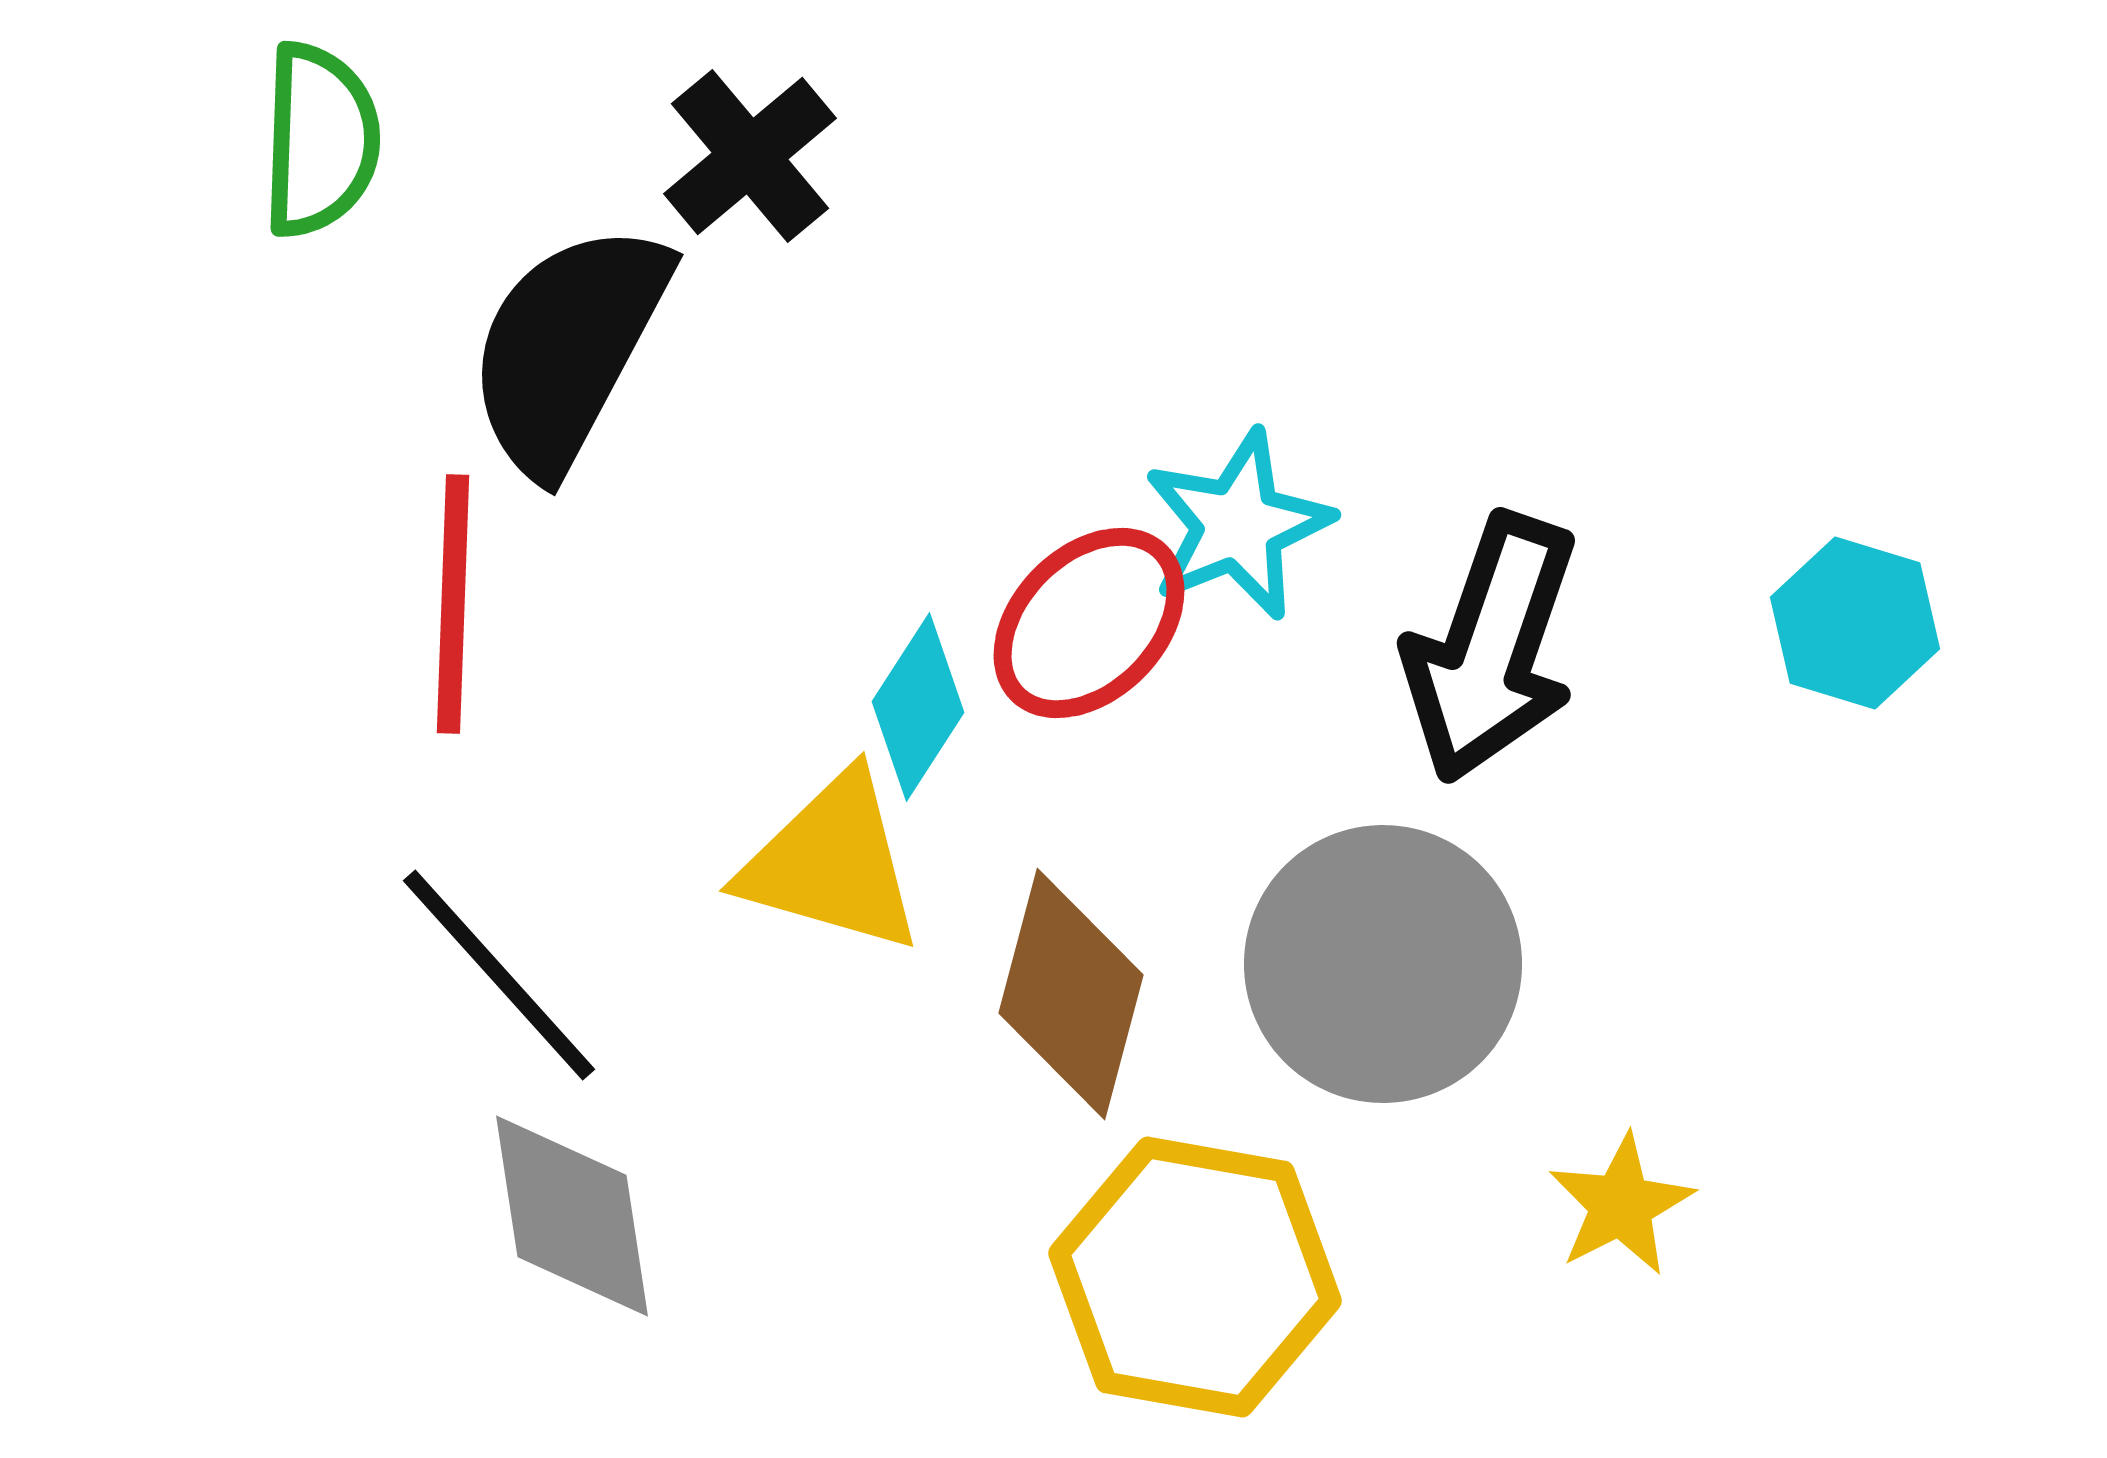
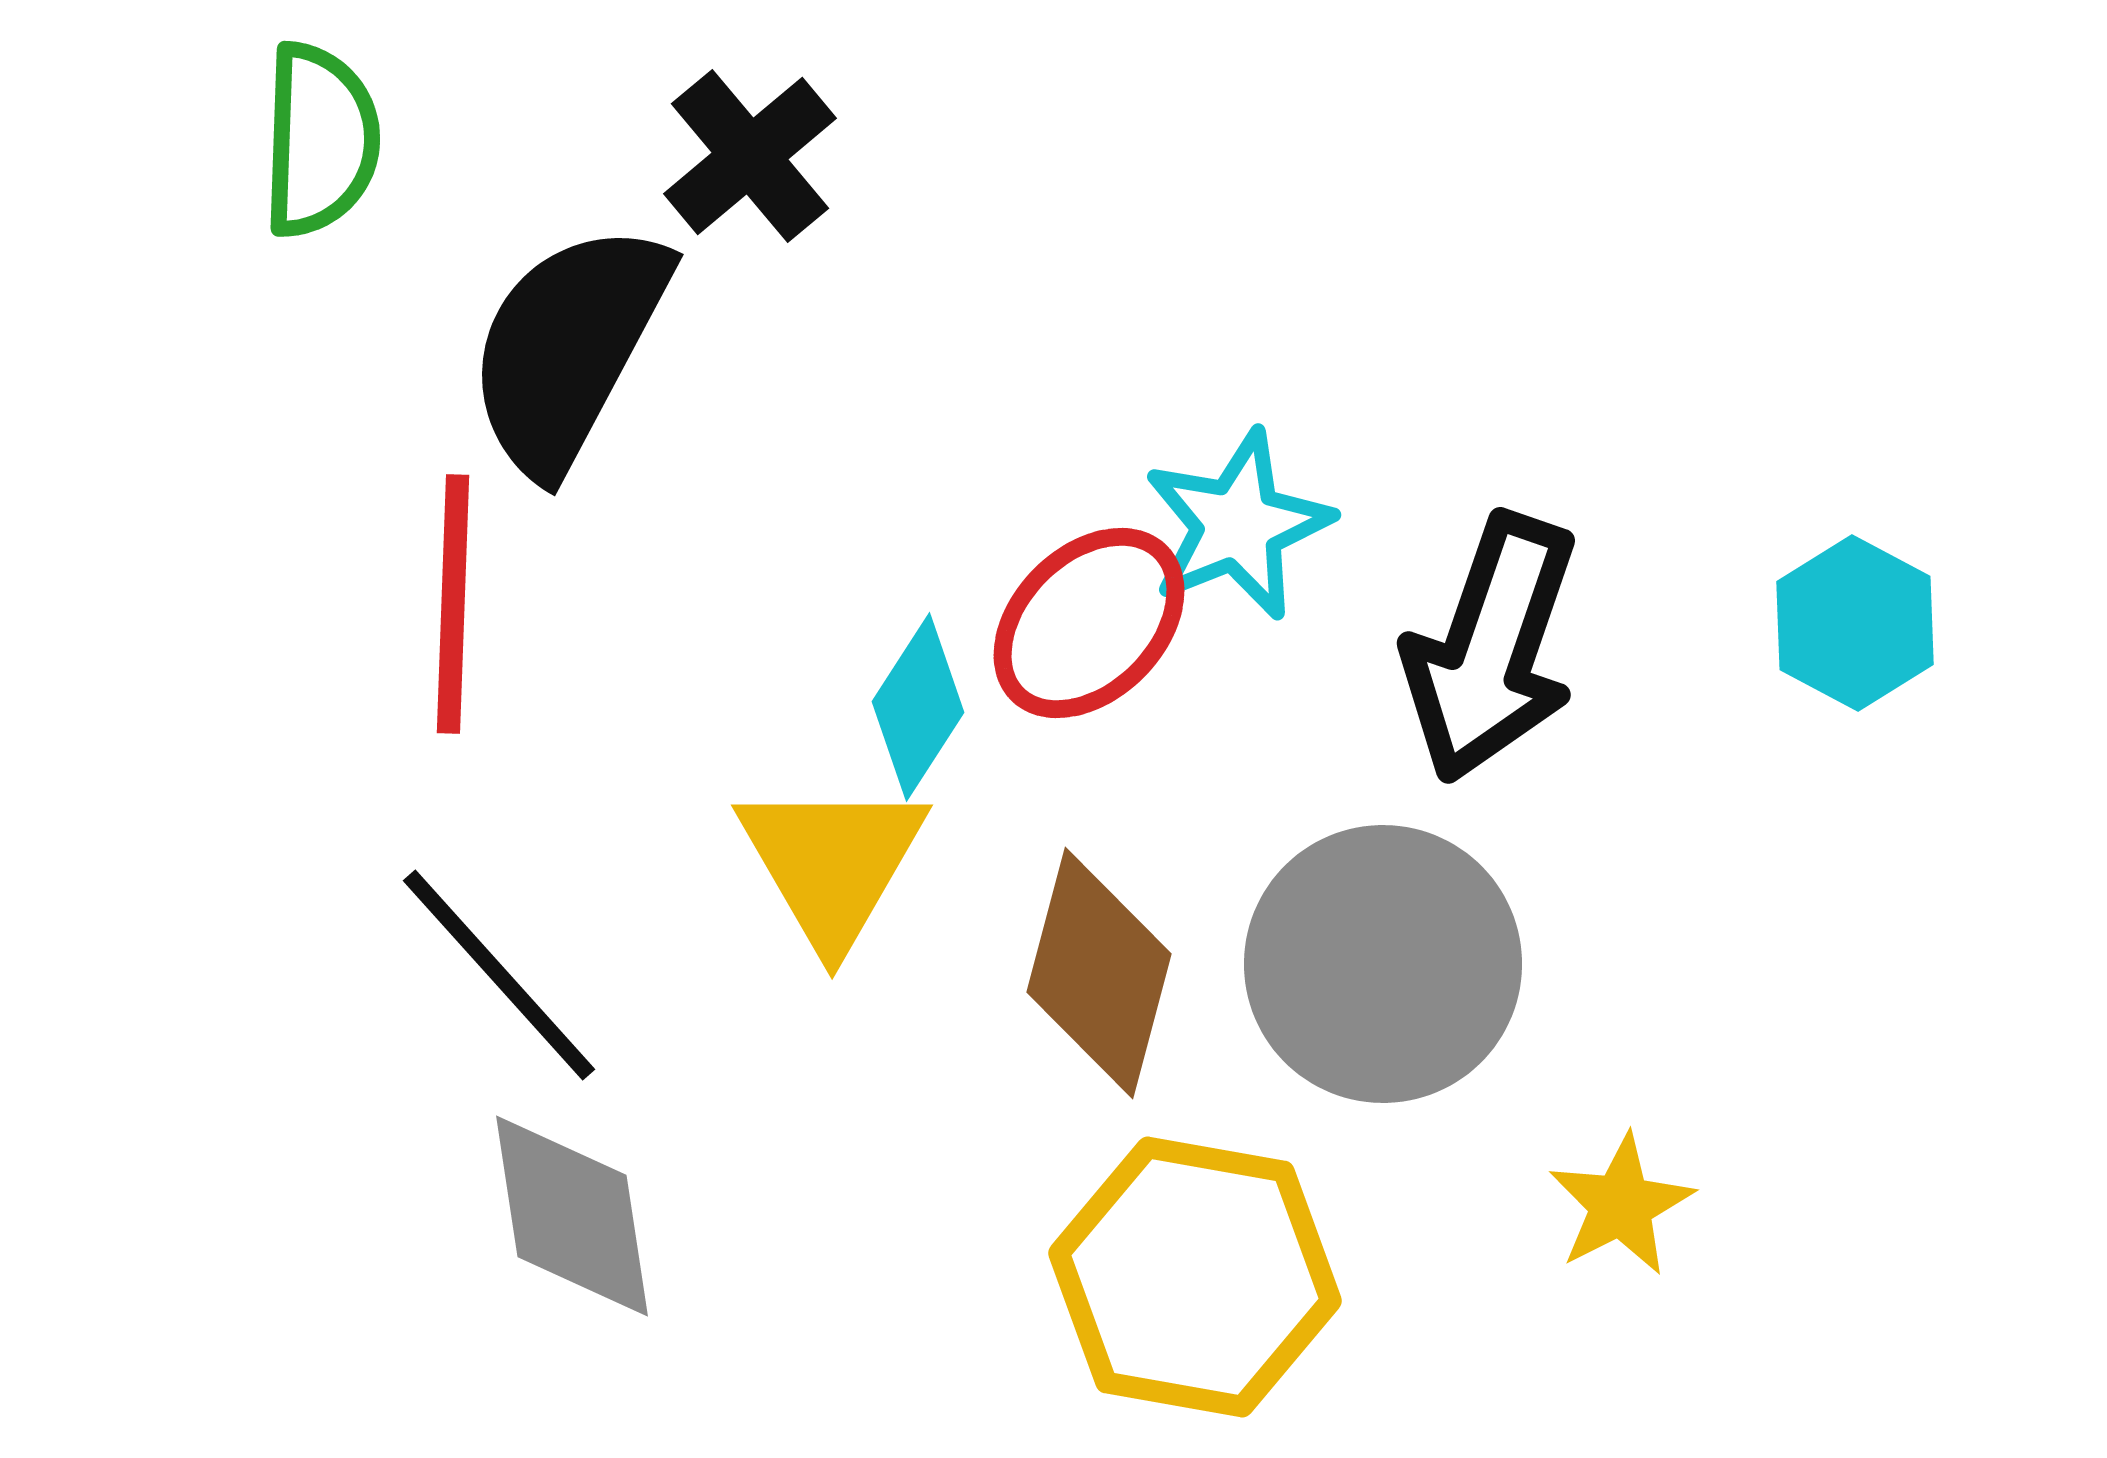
cyan hexagon: rotated 11 degrees clockwise
yellow triangle: rotated 44 degrees clockwise
brown diamond: moved 28 px right, 21 px up
